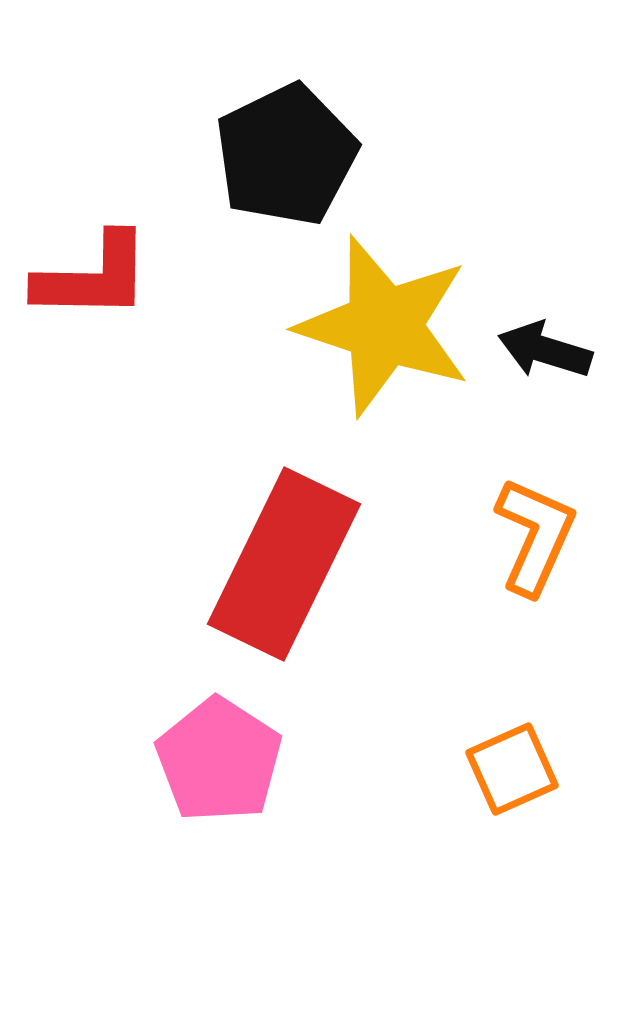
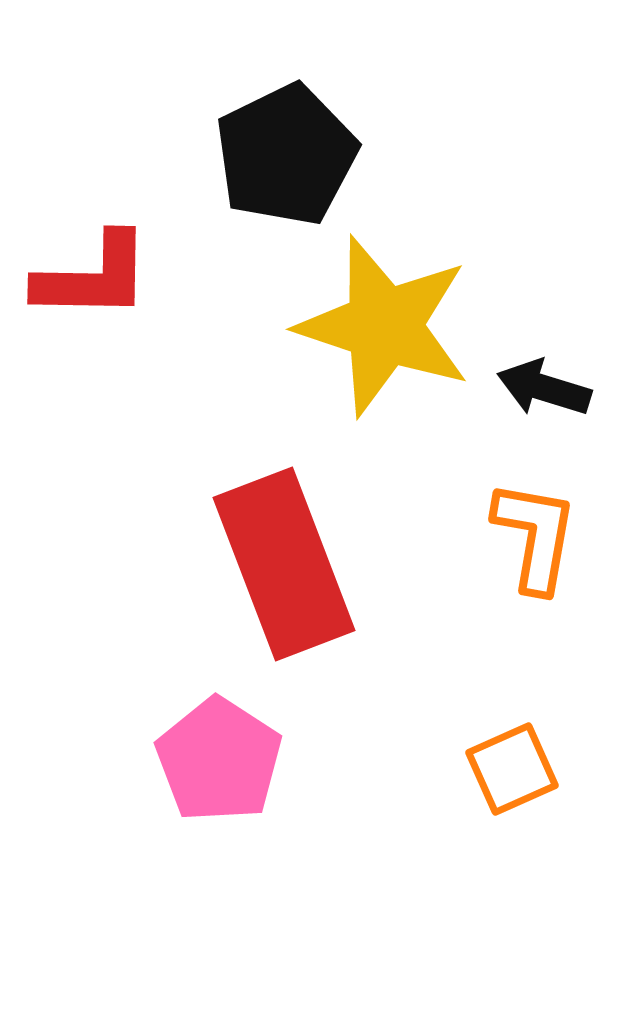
black arrow: moved 1 px left, 38 px down
orange L-shape: rotated 14 degrees counterclockwise
red rectangle: rotated 47 degrees counterclockwise
